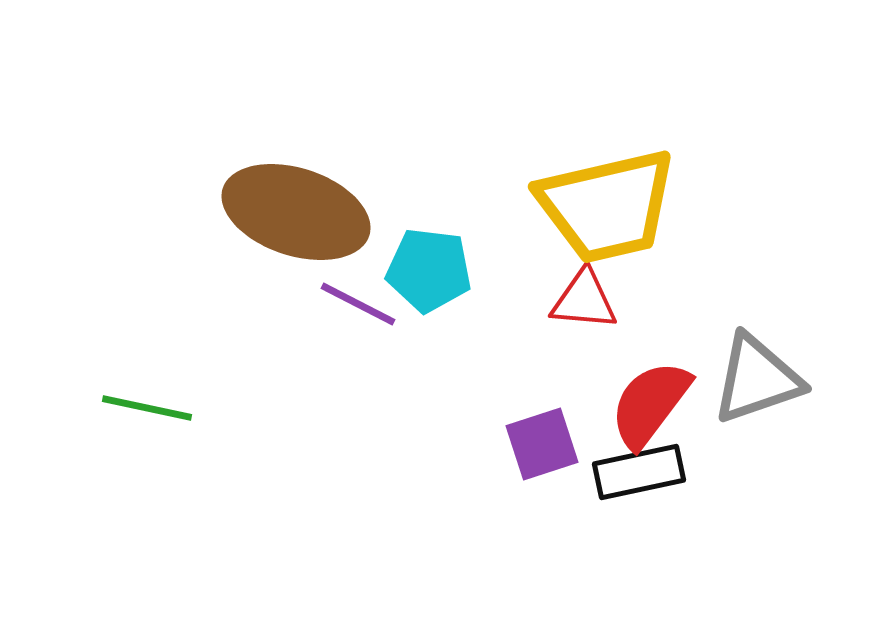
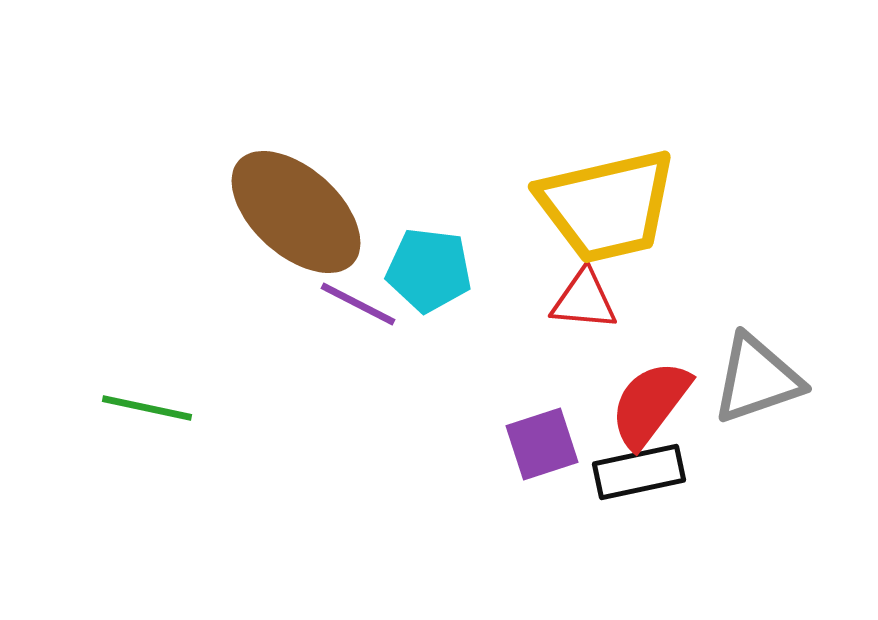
brown ellipse: rotated 24 degrees clockwise
